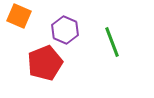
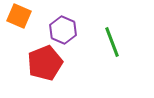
purple hexagon: moved 2 px left
